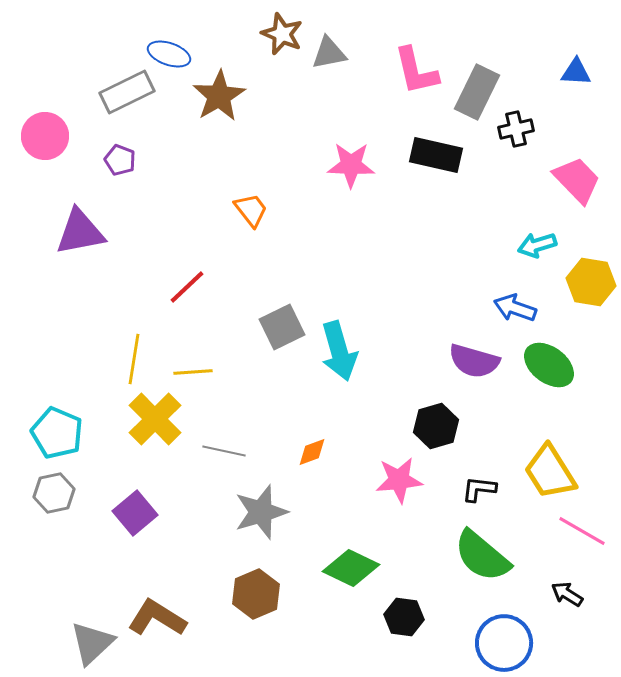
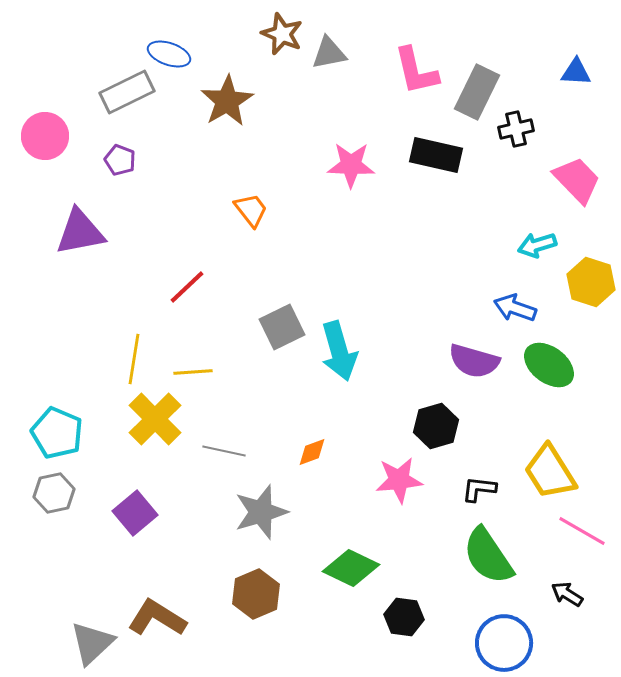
brown star at (219, 96): moved 8 px right, 5 px down
yellow hexagon at (591, 282): rotated 9 degrees clockwise
green semicircle at (482, 556): moved 6 px right; rotated 16 degrees clockwise
